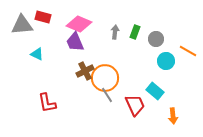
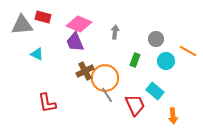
green rectangle: moved 28 px down
